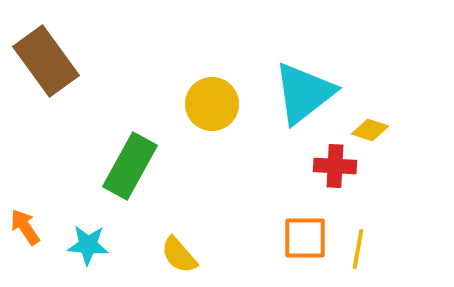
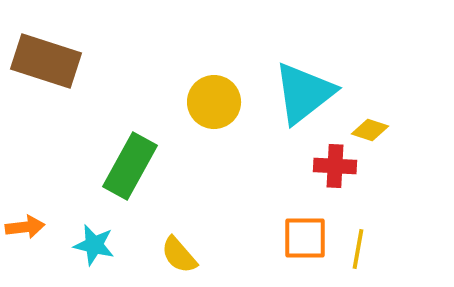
brown rectangle: rotated 36 degrees counterclockwise
yellow circle: moved 2 px right, 2 px up
orange arrow: rotated 117 degrees clockwise
cyan star: moved 6 px right; rotated 9 degrees clockwise
